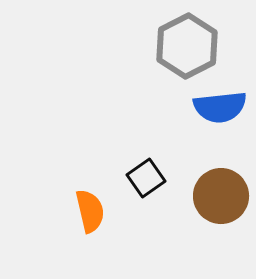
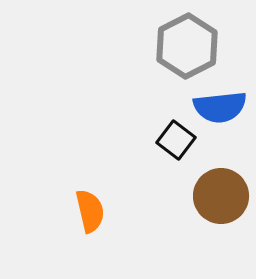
black square: moved 30 px right, 38 px up; rotated 18 degrees counterclockwise
